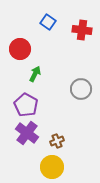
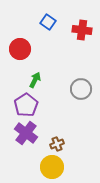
green arrow: moved 6 px down
purple pentagon: rotated 10 degrees clockwise
purple cross: moved 1 px left
brown cross: moved 3 px down
